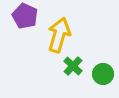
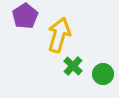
purple pentagon: rotated 15 degrees clockwise
